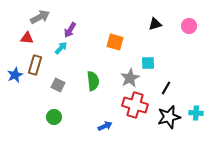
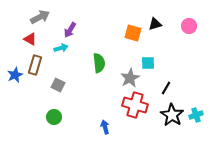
red triangle: moved 3 px right, 1 px down; rotated 24 degrees clockwise
orange square: moved 18 px right, 9 px up
cyan arrow: rotated 32 degrees clockwise
green semicircle: moved 6 px right, 18 px up
cyan cross: moved 2 px down; rotated 24 degrees counterclockwise
black star: moved 3 px right, 2 px up; rotated 25 degrees counterclockwise
blue arrow: moved 1 px down; rotated 80 degrees counterclockwise
